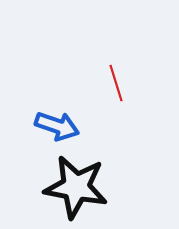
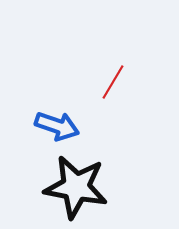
red line: moved 3 px left, 1 px up; rotated 48 degrees clockwise
